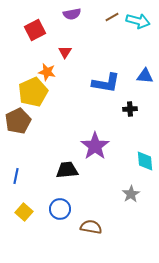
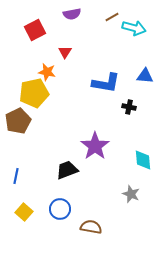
cyan arrow: moved 4 px left, 7 px down
yellow pentagon: moved 1 px right, 1 px down; rotated 12 degrees clockwise
black cross: moved 1 px left, 2 px up; rotated 16 degrees clockwise
cyan diamond: moved 2 px left, 1 px up
black trapezoid: rotated 15 degrees counterclockwise
gray star: rotated 18 degrees counterclockwise
